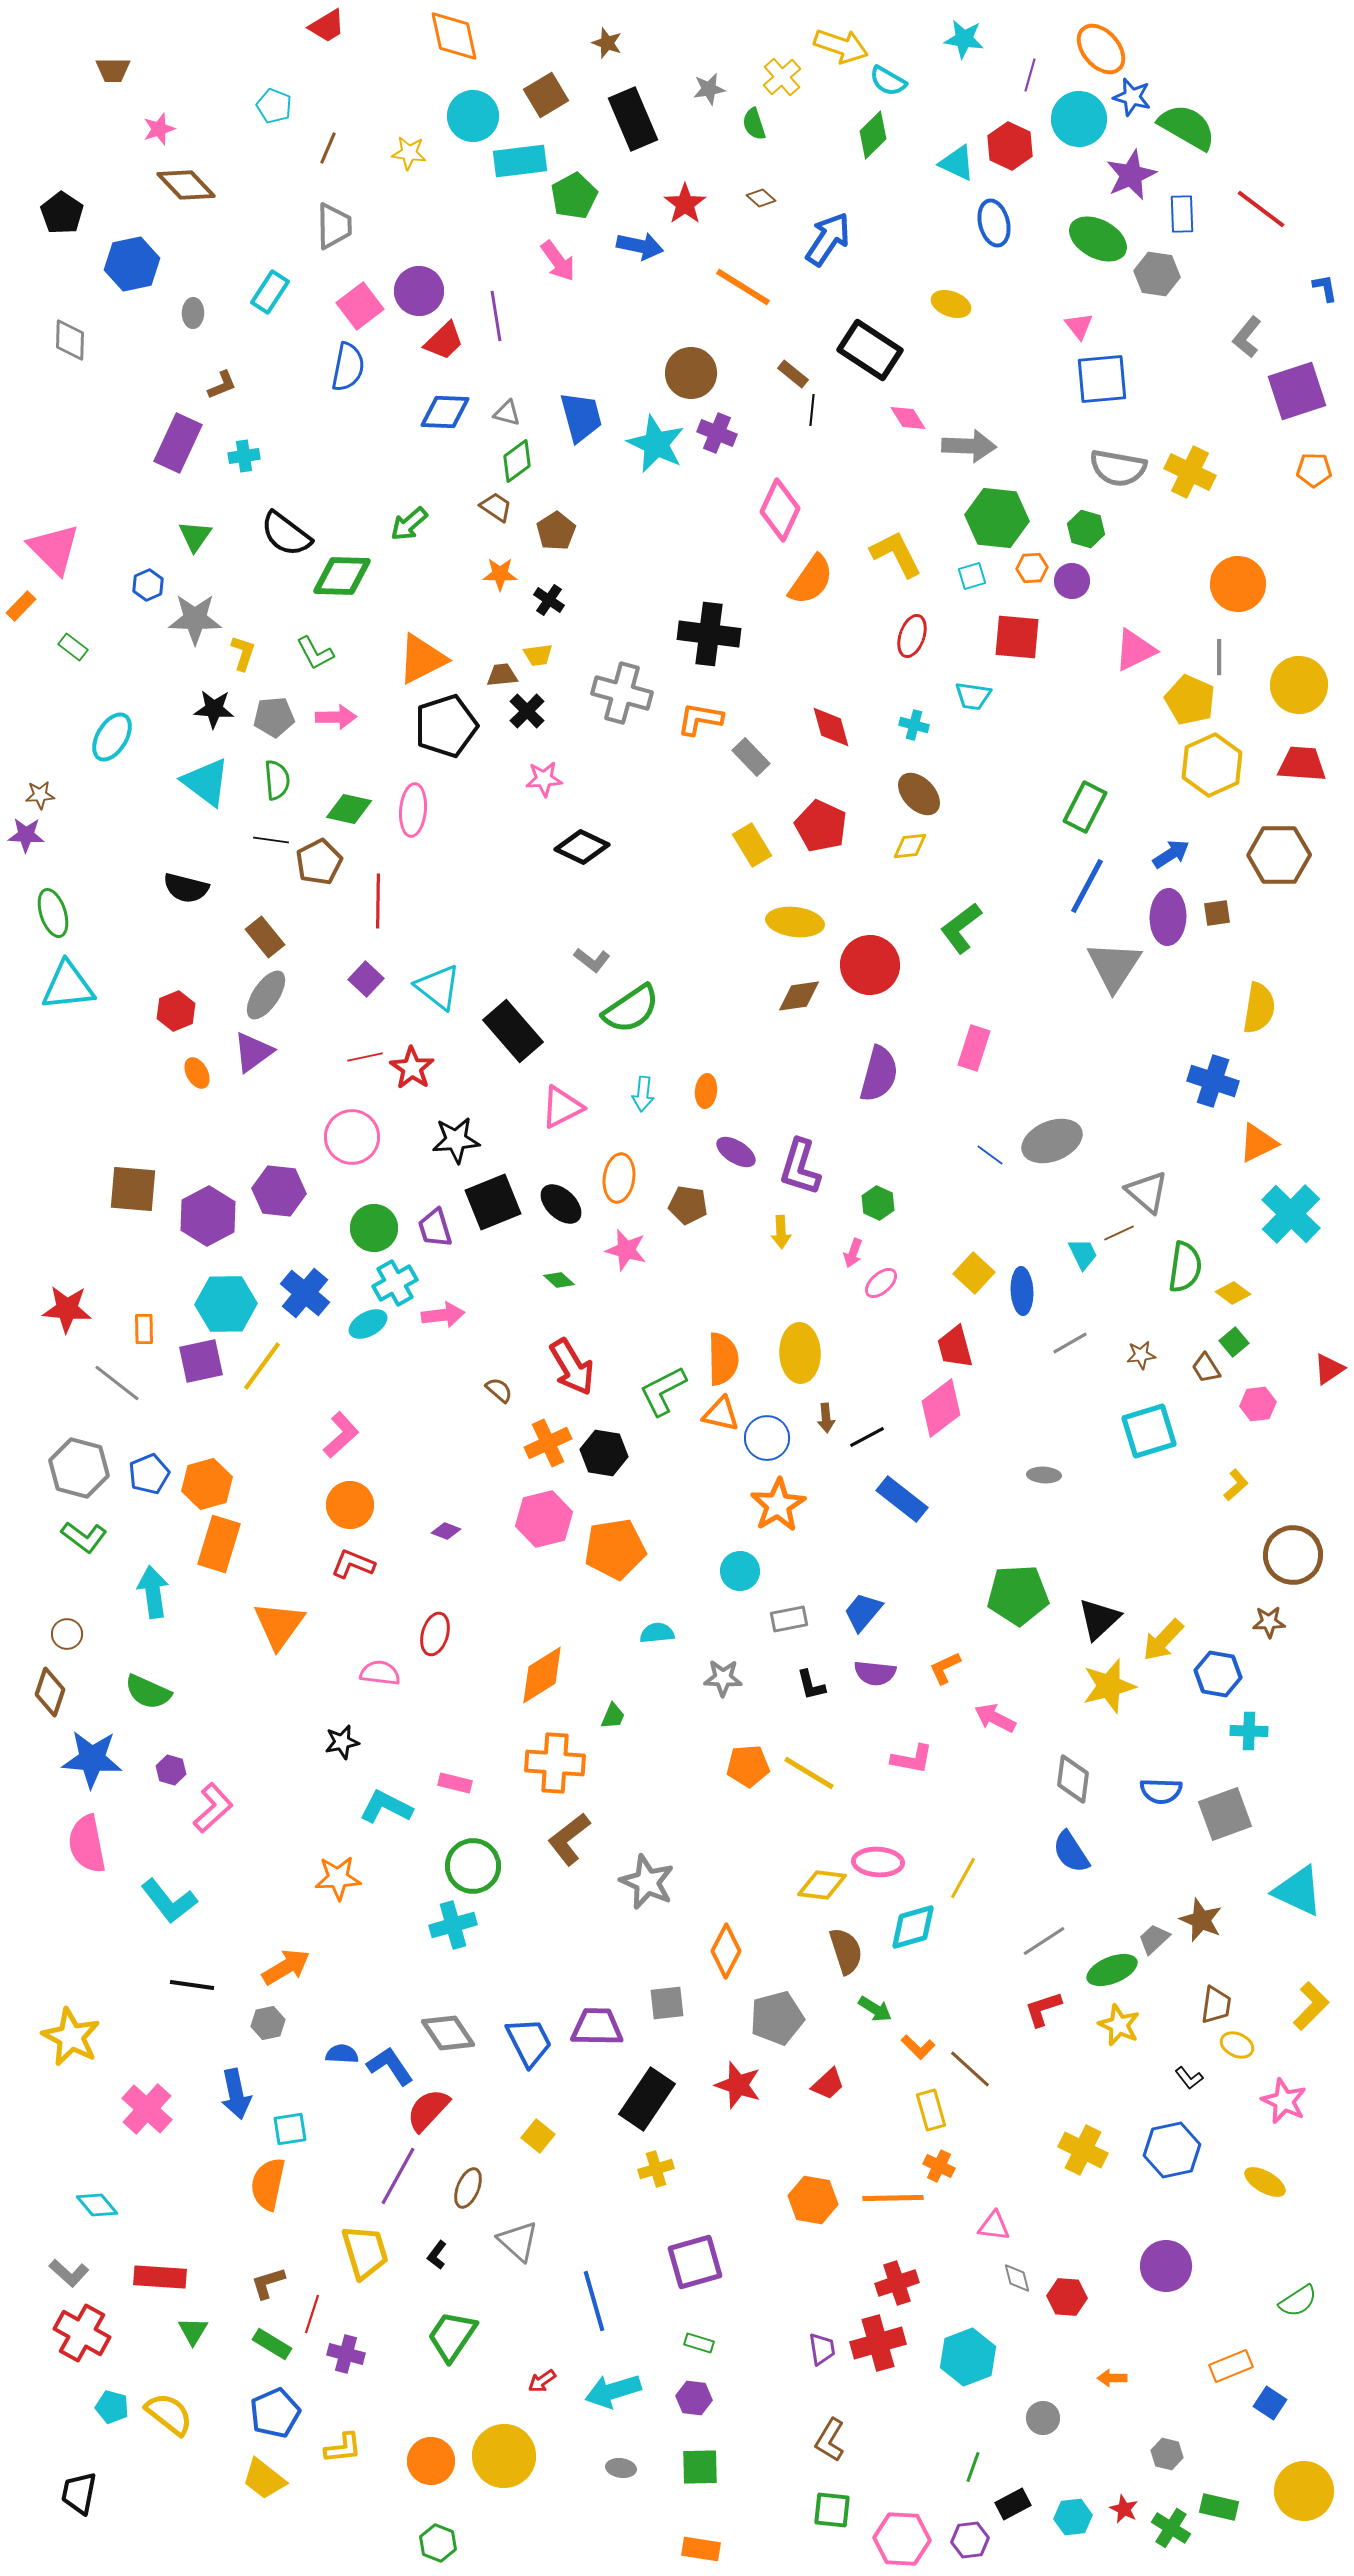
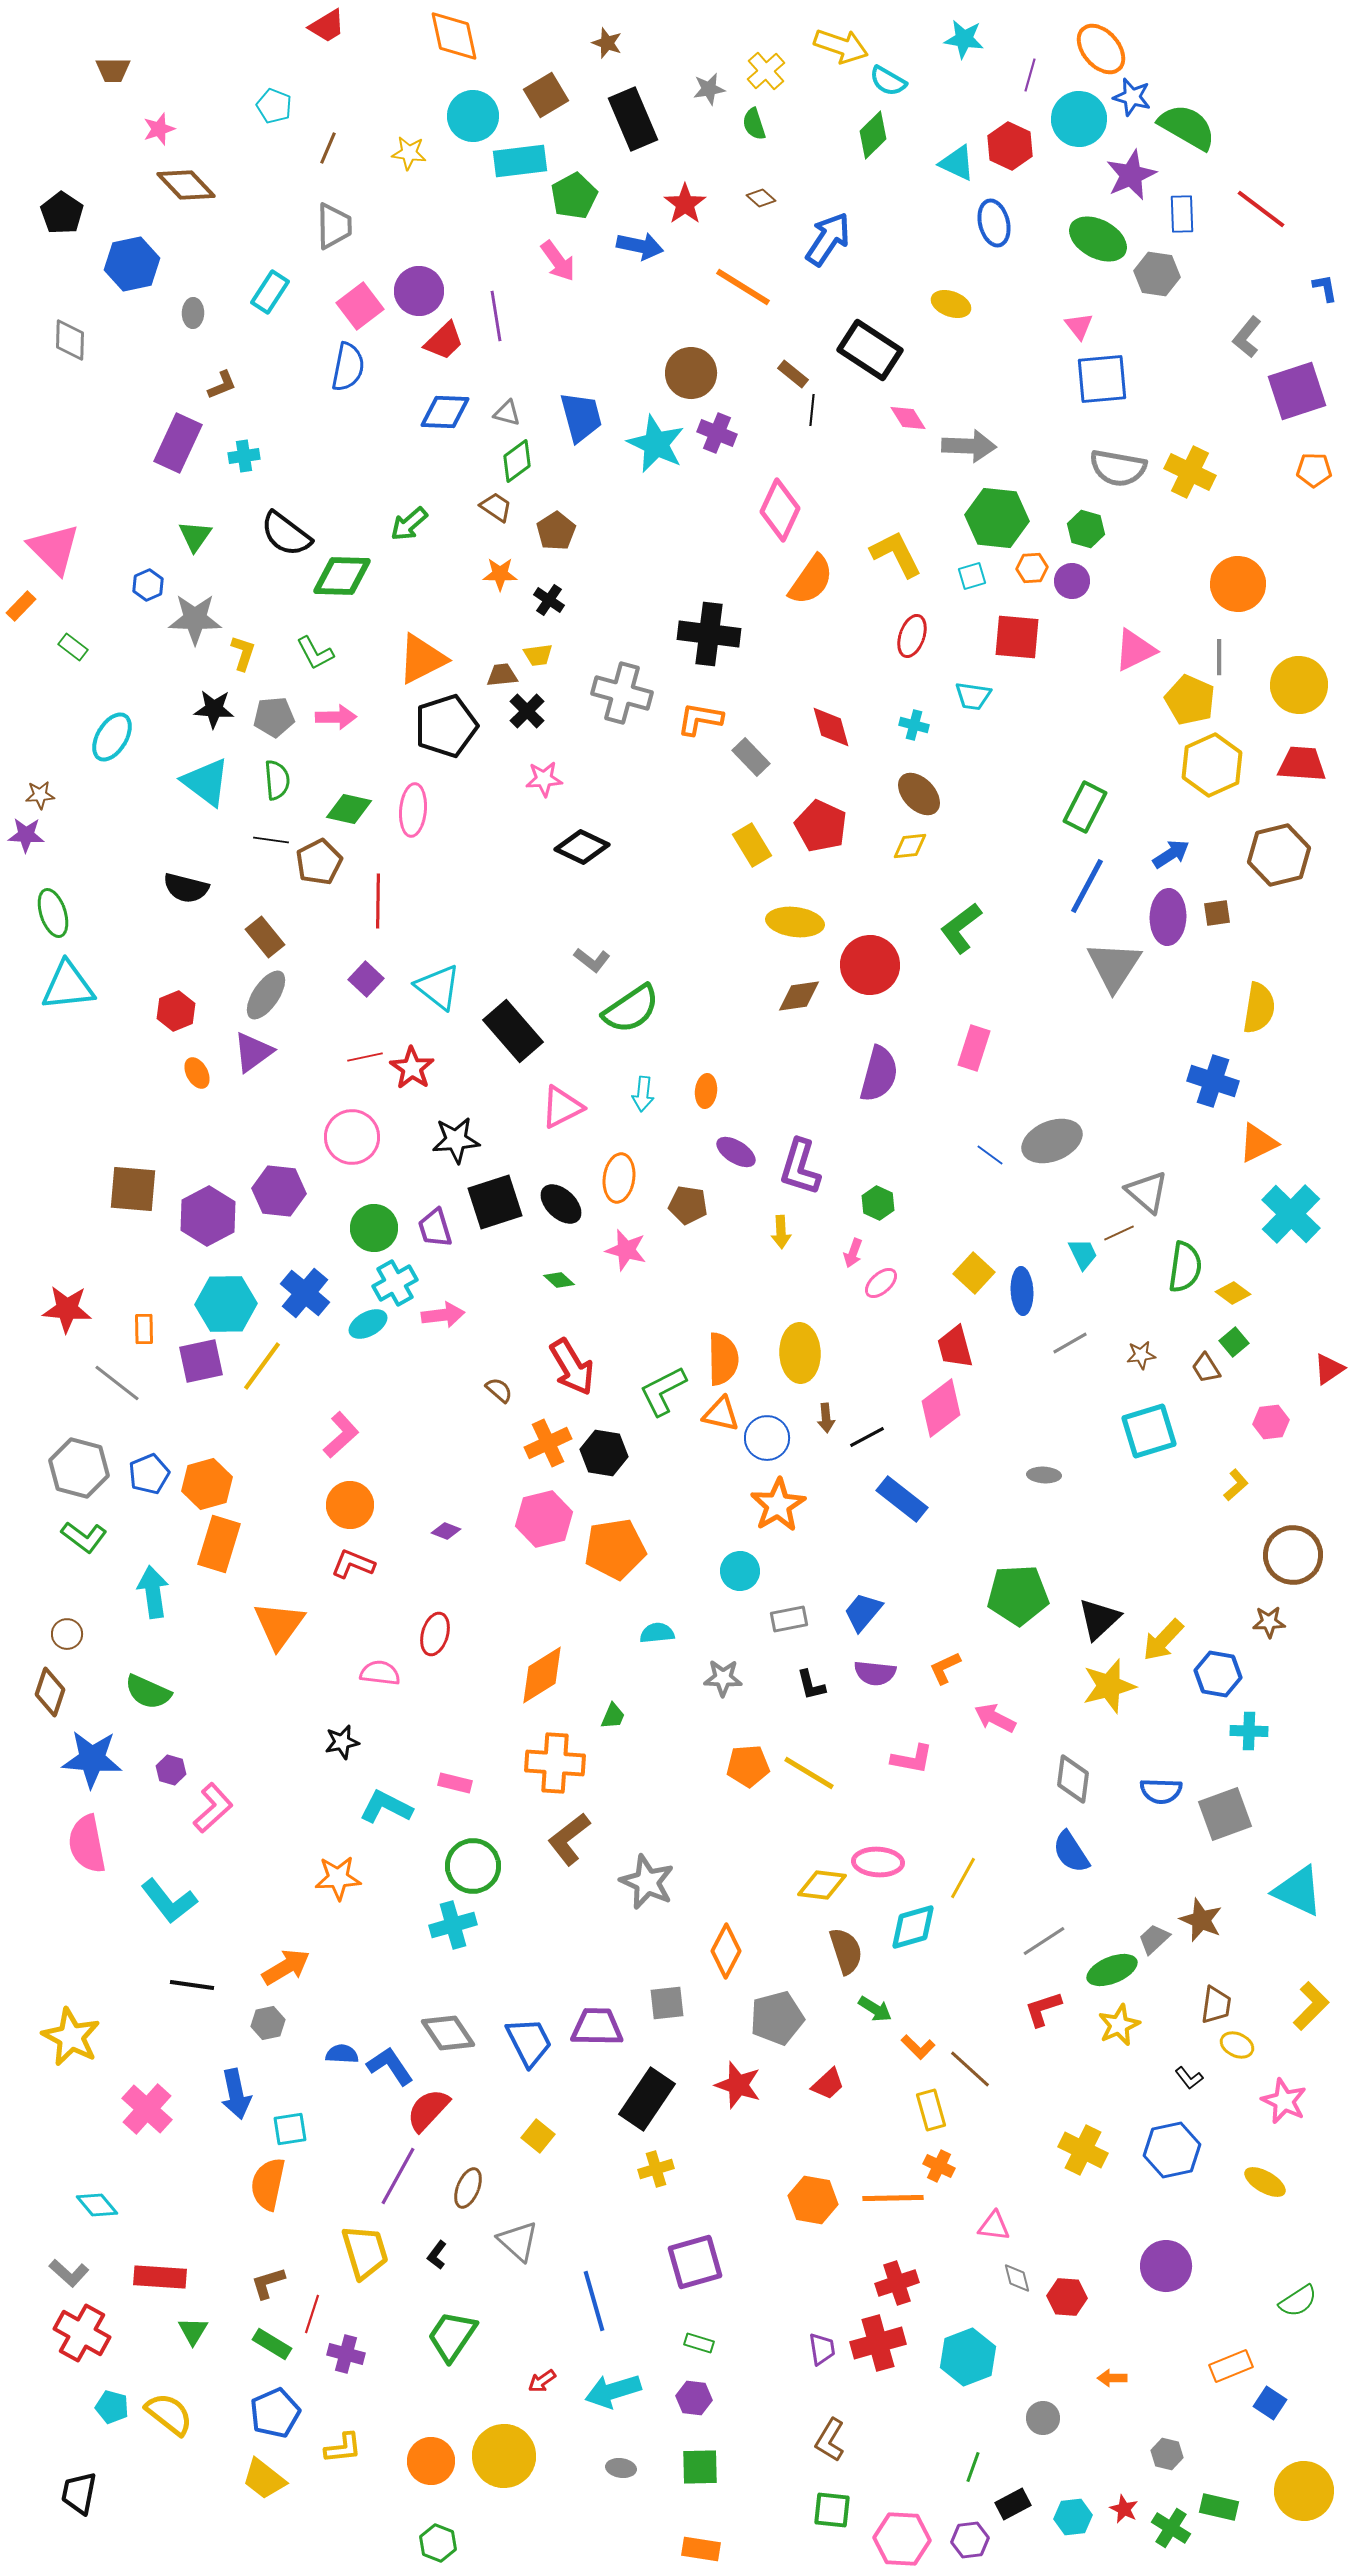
yellow cross at (782, 77): moved 16 px left, 6 px up
brown hexagon at (1279, 855): rotated 14 degrees counterclockwise
black square at (493, 1202): moved 2 px right; rotated 4 degrees clockwise
pink hexagon at (1258, 1404): moved 13 px right, 18 px down
yellow star at (1119, 2025): rotated 24 degrees clockwise
